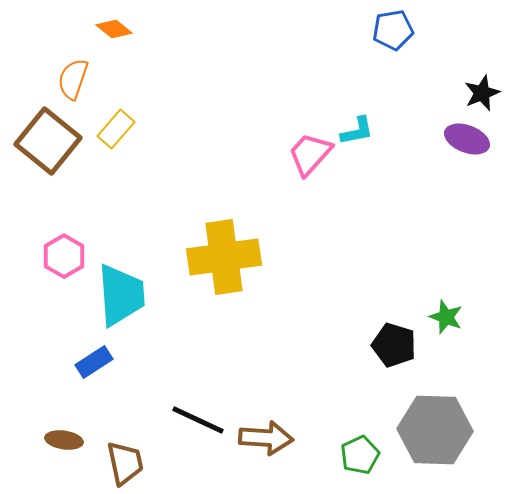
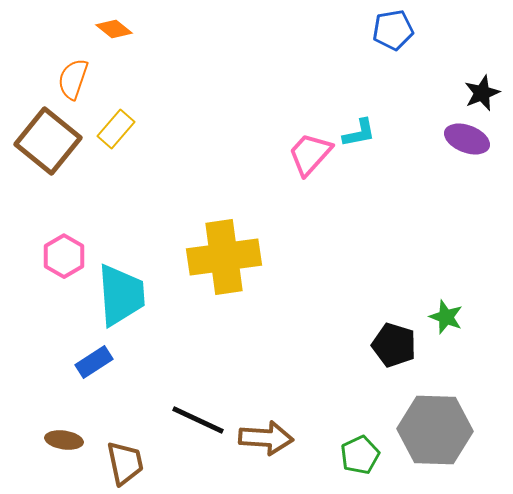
cyan L-shape: moved 2 px right, 2 px down
